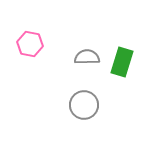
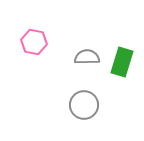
pink hexagon: moved 4 px right, 2 px up
